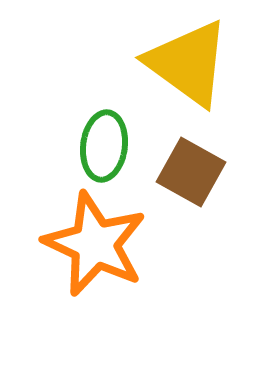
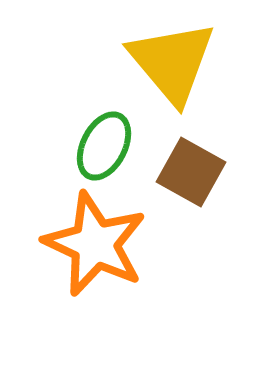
yellow triangle: moved 16 px left, 1 px up; rotated 14 degrees clockwise
green ellipse: rotated 20 degrees clockwise
